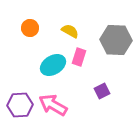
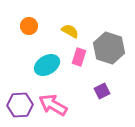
orange circle: moved 1 px left, 2 px up
gray hexagon: moved 7 px left, 8 px down; rotated 16 degrees clockwise
cyan ellipse: moved 6 px left
